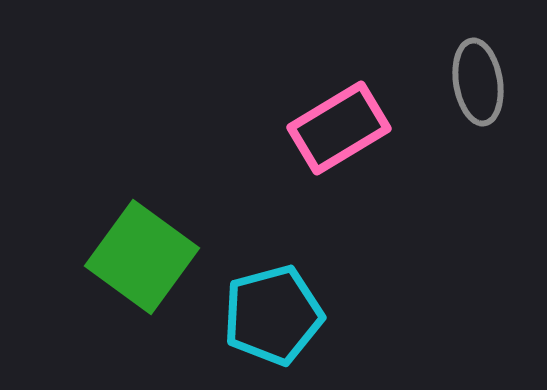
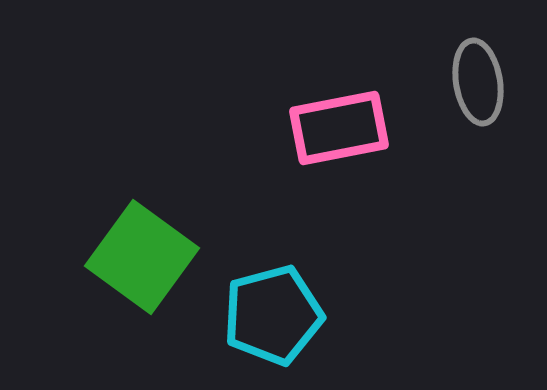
pink rectangle: rotated 20 degrees clockwise
